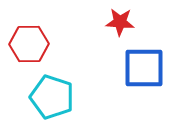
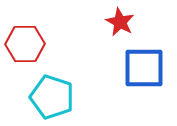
red star: rotated 24 degrees clockwise
red hexagon: moved 4 px left
